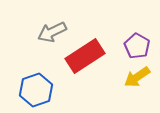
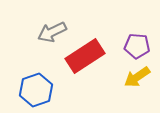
purple pentagon: rotated 25 degrees counterclockwise
